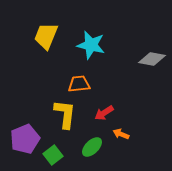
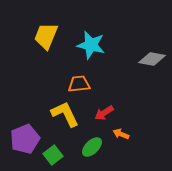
yellow L-shape: rotated 32 degrees counterclockwise
